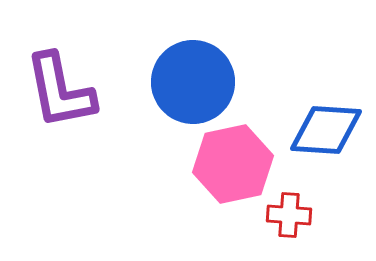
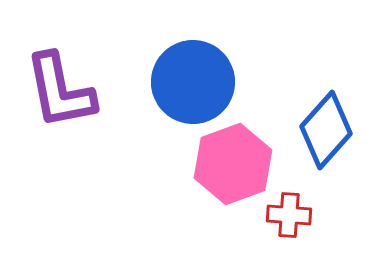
blue diamond: rotated 52 degrees counterclockwise
pink hexagon: rotated 8 degrees counterclockwise
